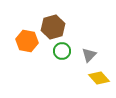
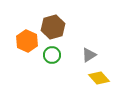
orange hexagon: rotated 15 degrees clockwise
green circle: moved 10 px left, 4 px down
gray triangle: rotated 14 degrees clockwise
